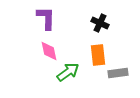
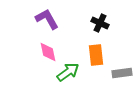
purple L-shape: moved 1 px right, 1 px down; rotated 30 degrees counterclockwise
pink diamond: moved 1 px left, 1 px down
orange rectangle: moved 2 px left
gray rectangle: moved 4 px right
